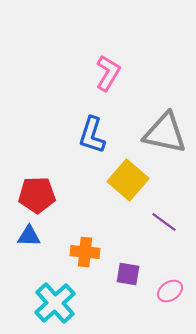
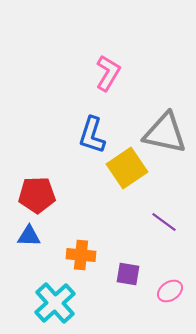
yellow square: moved 1 px left, 12 px up; rotated 15 degrees clockwise
orange cross: moved 4 px left, 3 px down
